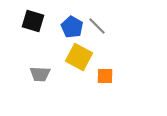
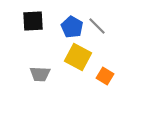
black square: rotated 20 degrees counterclockwise
yellow square: moved 1 px left
orange square: rotated 30 degrees clockwise
